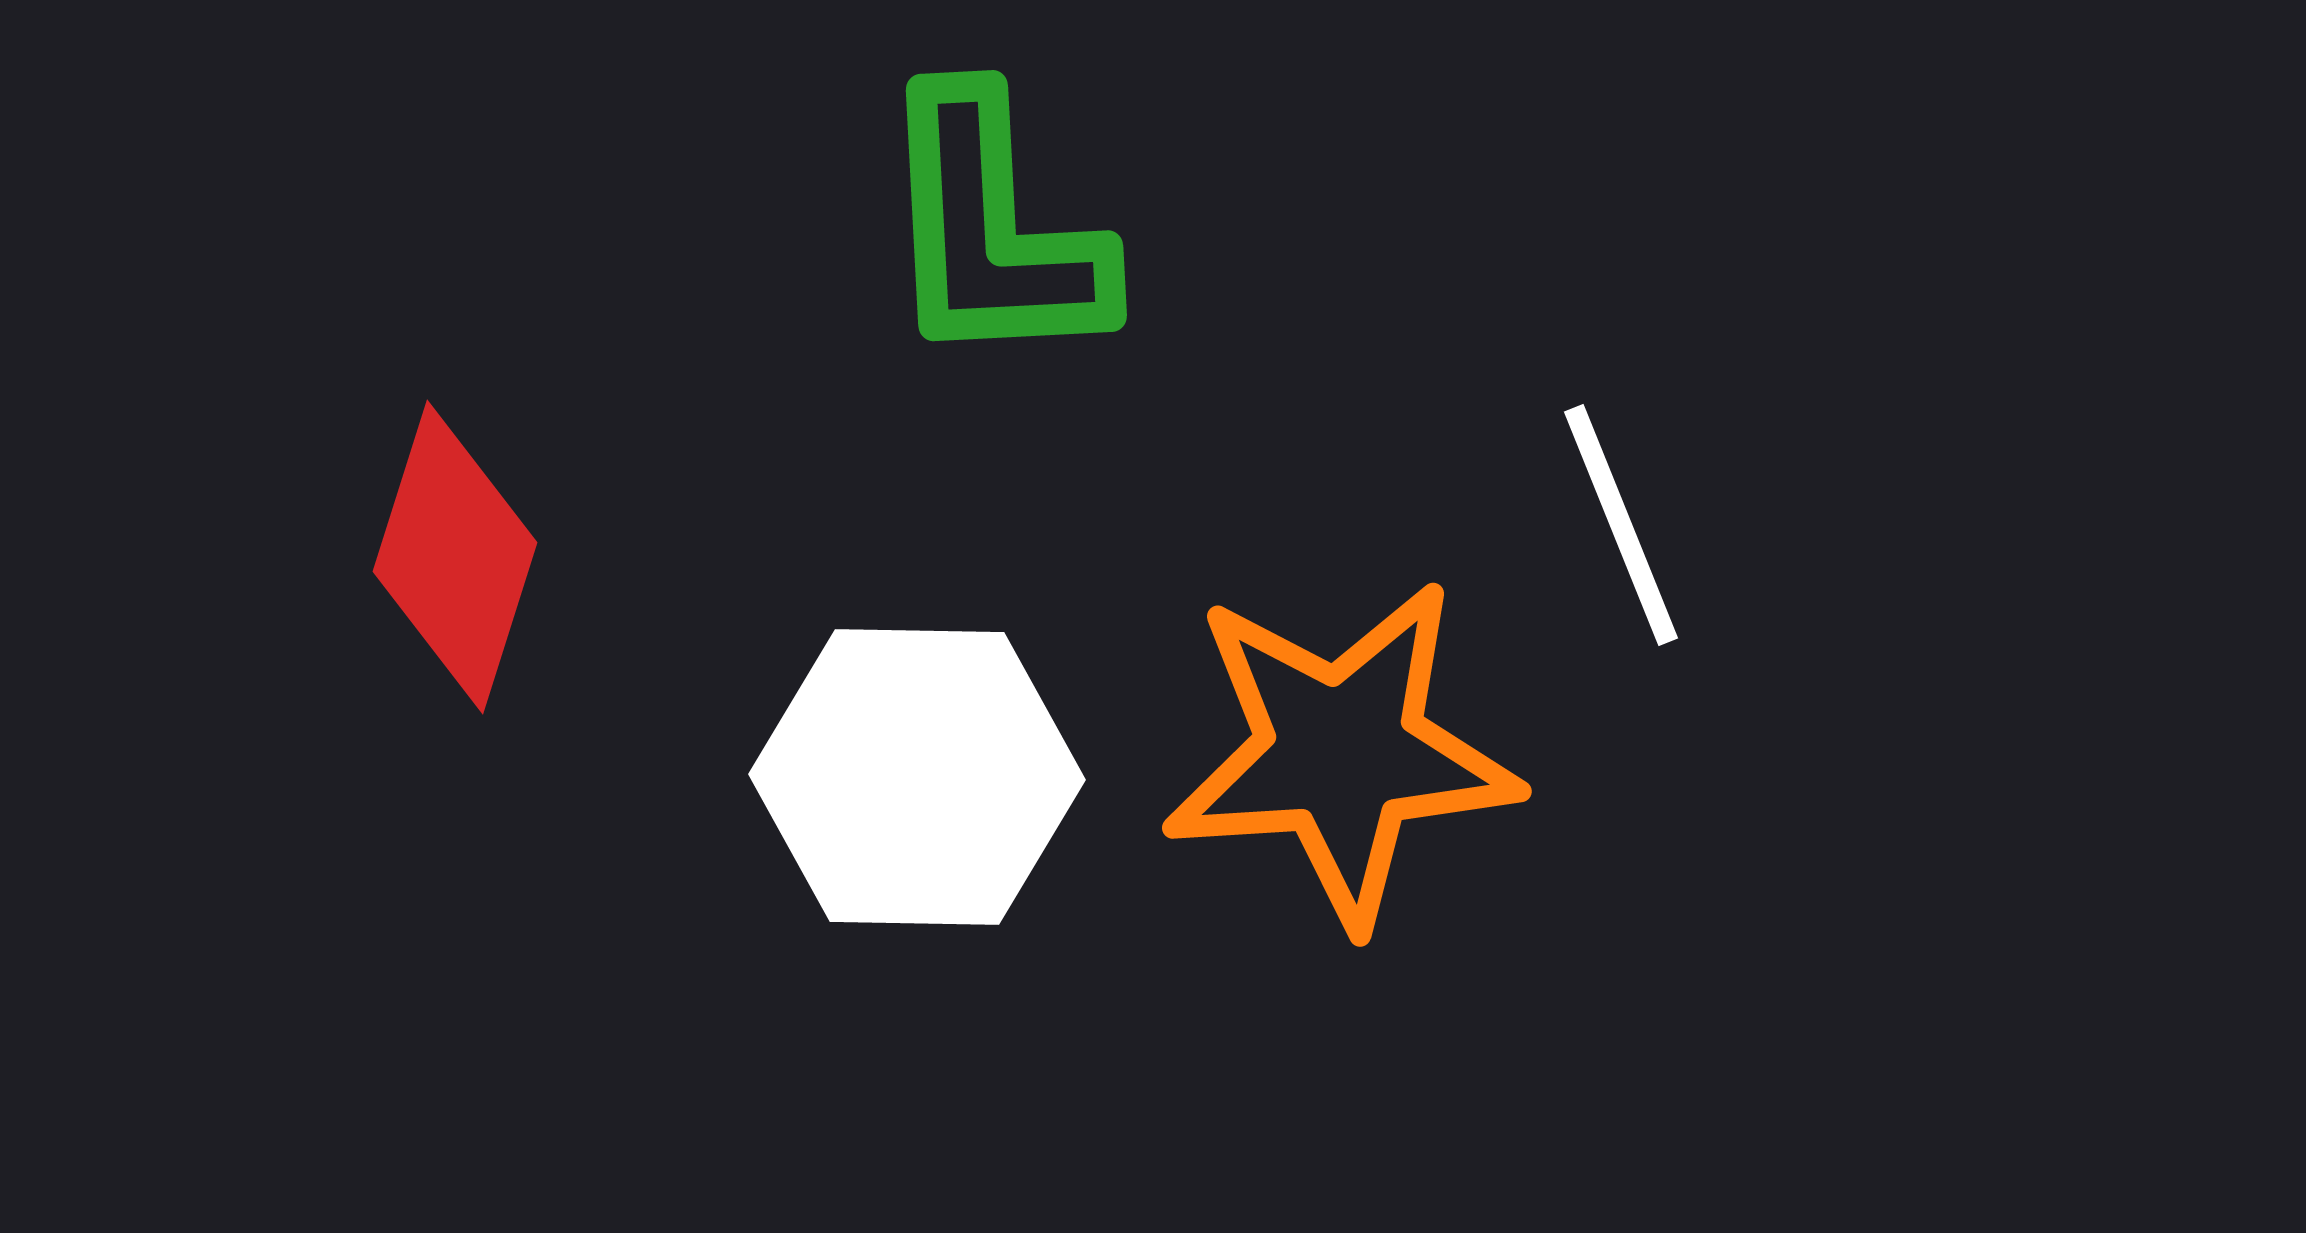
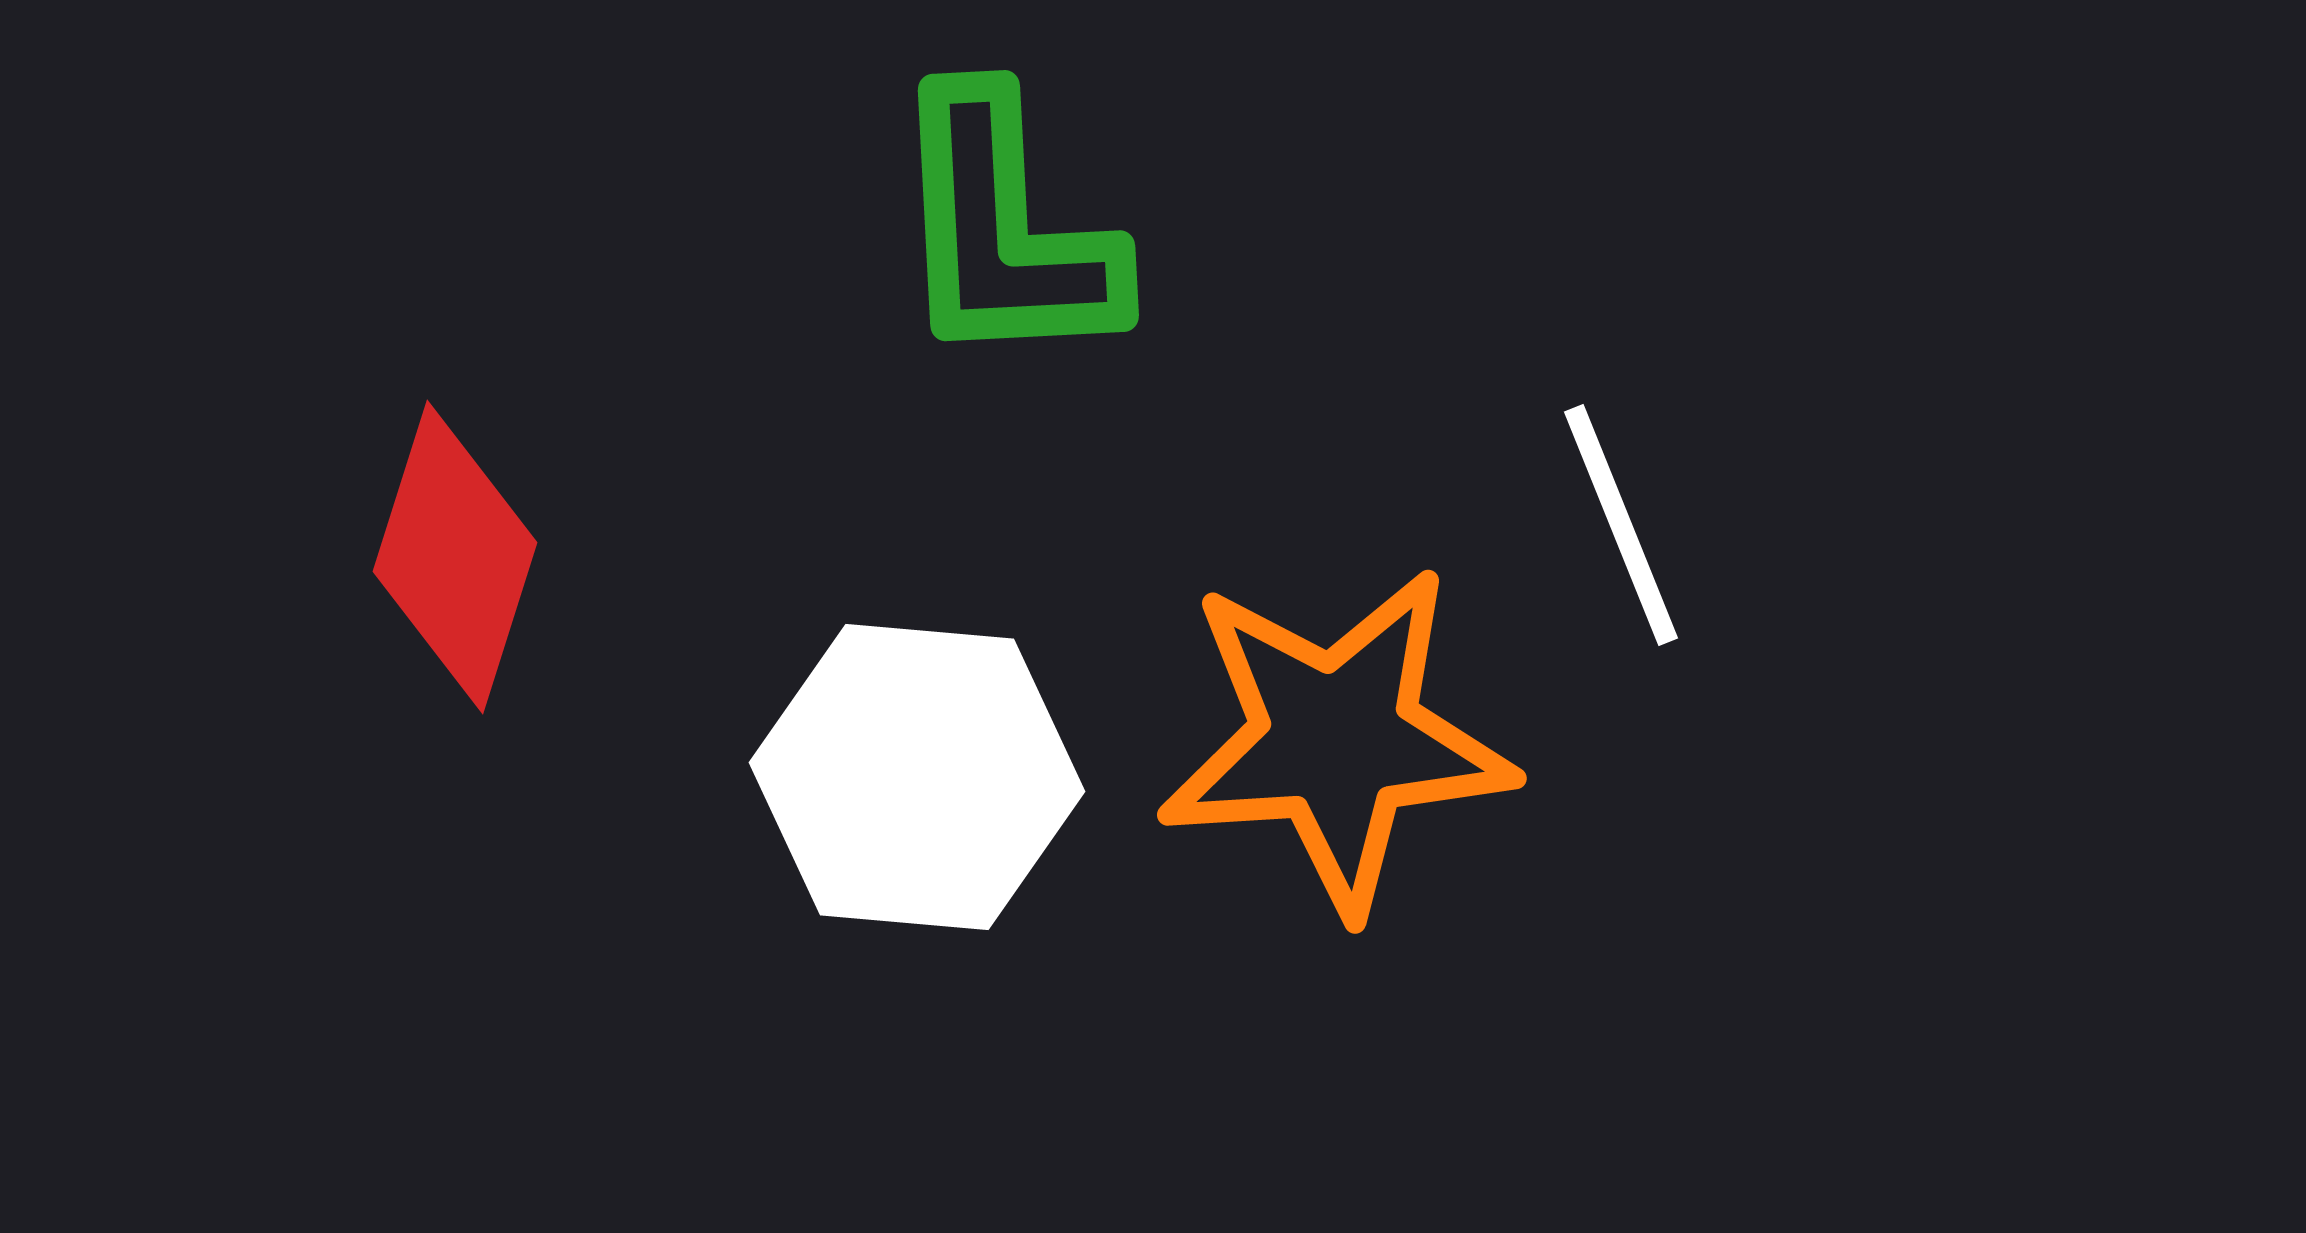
green L-shape: moved 12 px right
orange star: moved 5 px left, 13 px up
white hexagon: rotated 4 degrees clockwise
